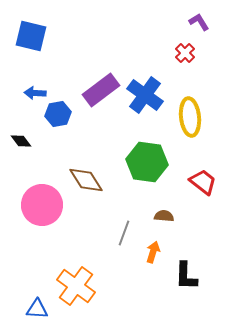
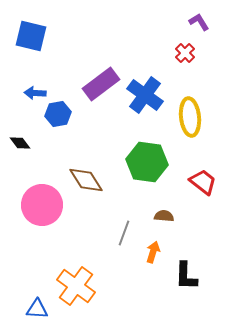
purple rectangle: moved 6 px up
black diamond: moved 1 px left, 2 px down
